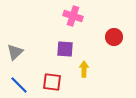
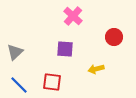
pink cross: rotated 24 degrees clockwise
yellow arrow: moved 12 px right; rotated 105 degrees counterclockwise
